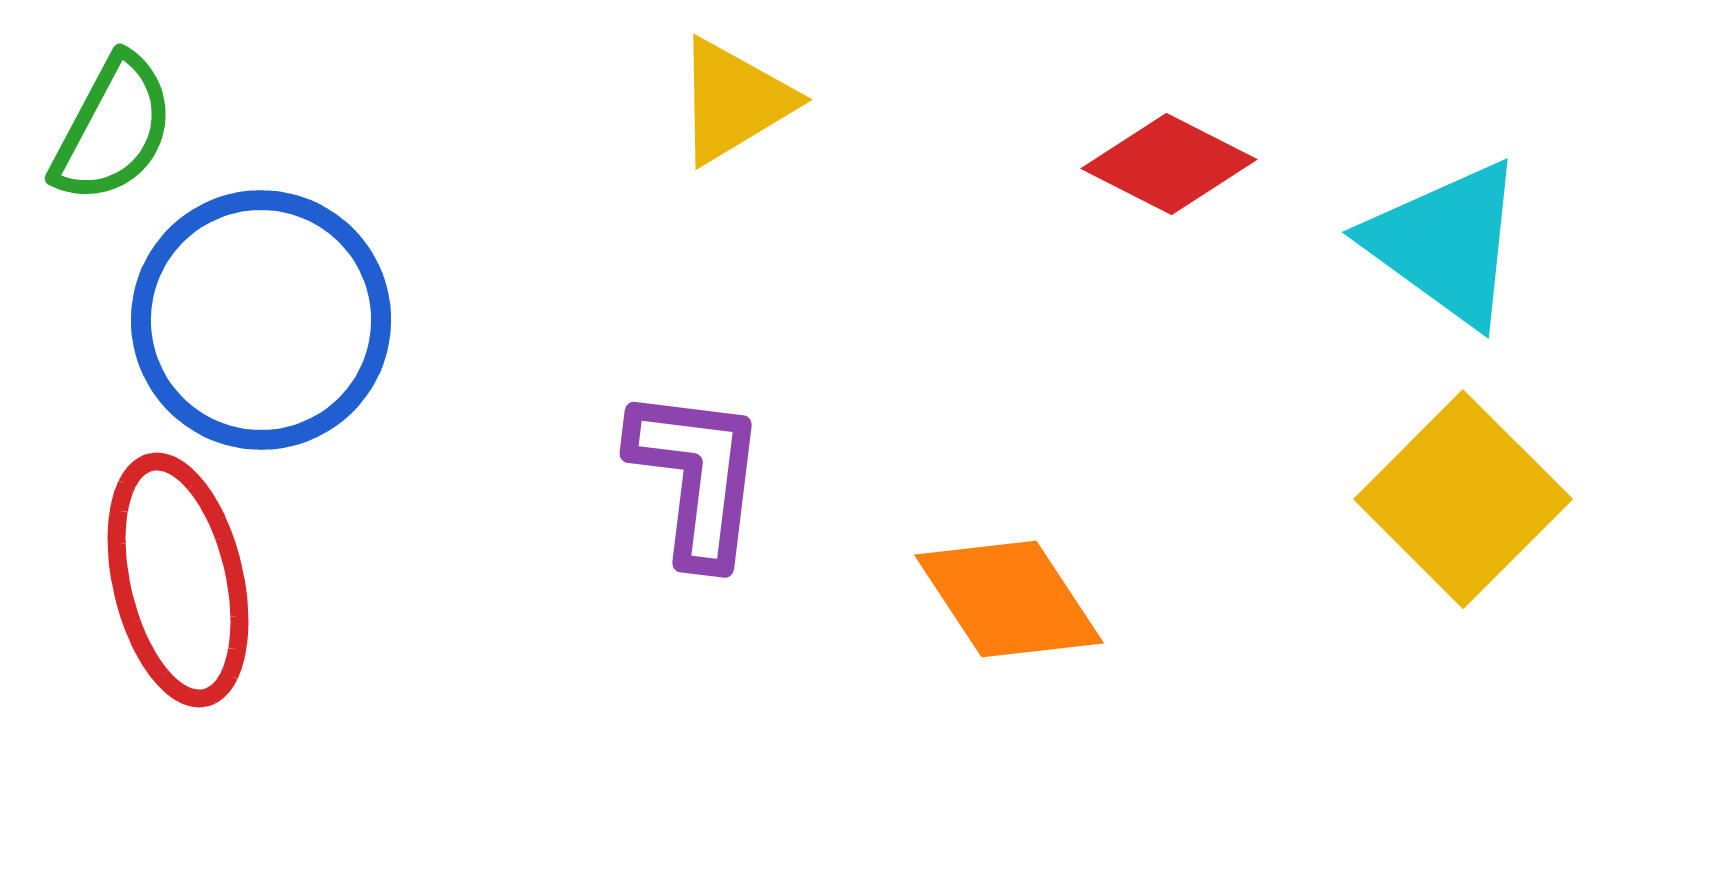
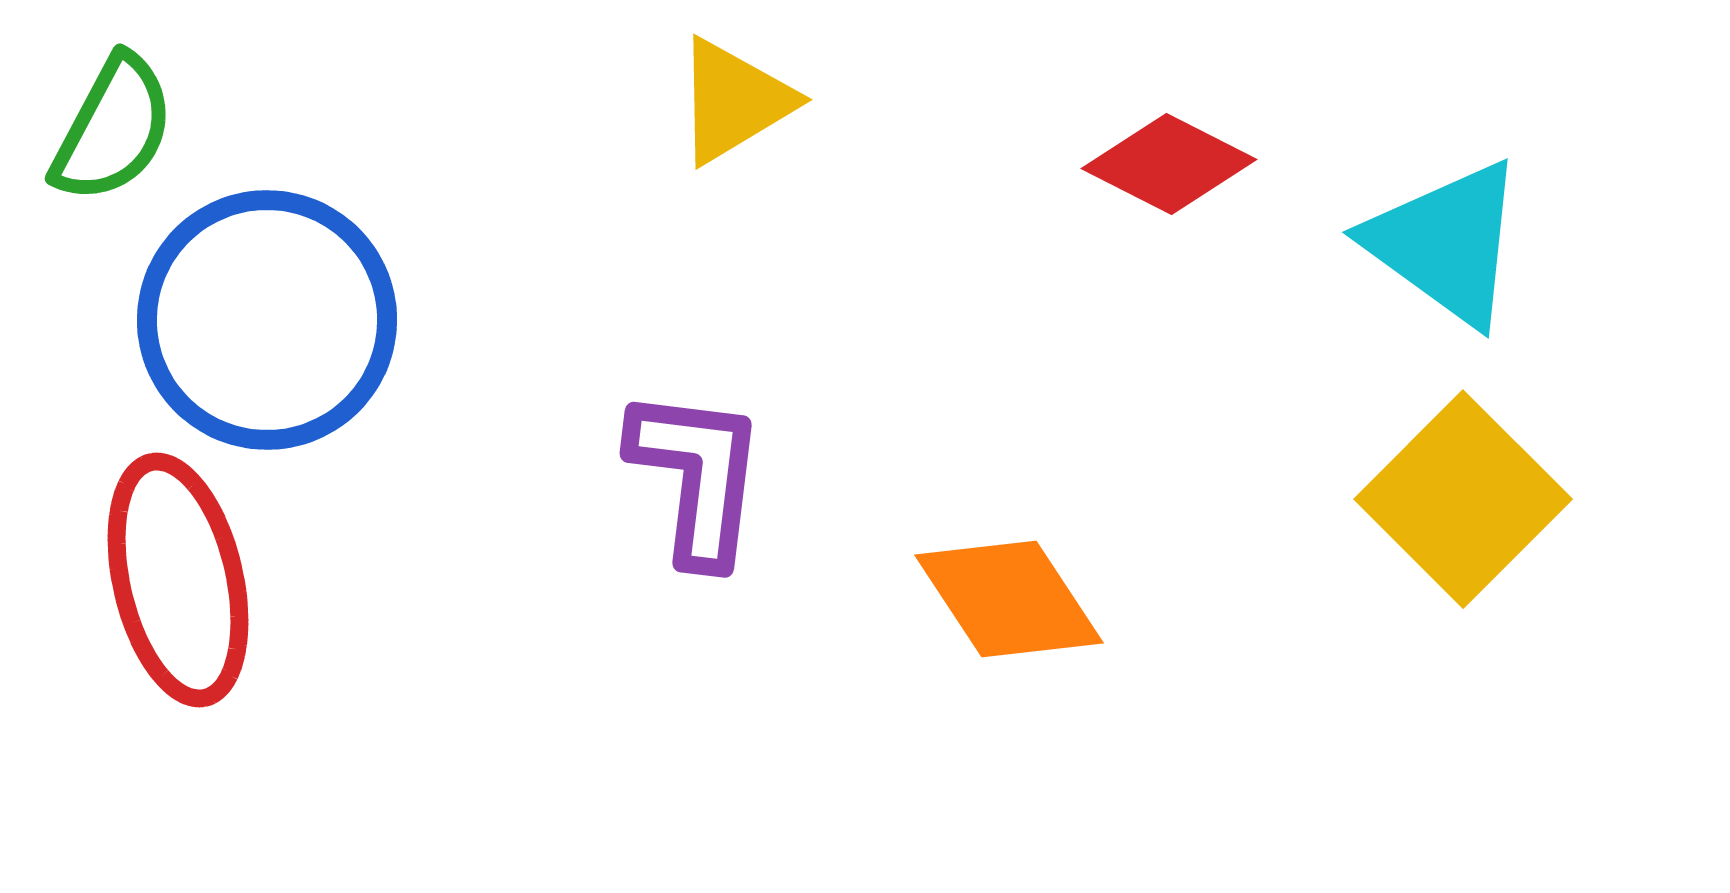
blue circle: moved 6 px right
